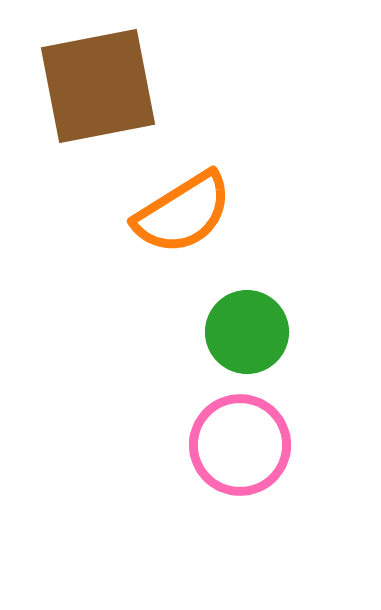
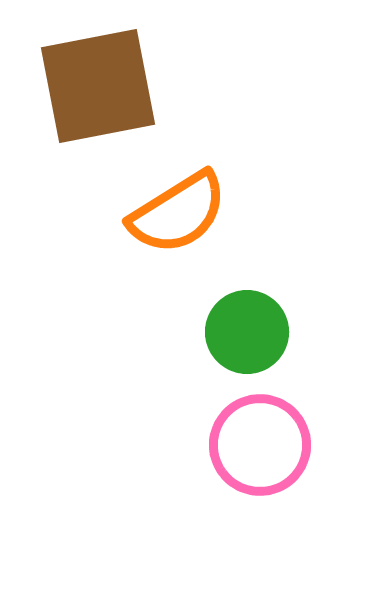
orange semicircle: moved 5 px left
pink circle: moved 20 px right
